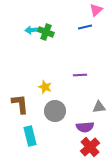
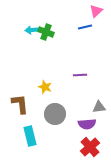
pink triangle: moved 1 px down
gray circle: moved 3 px down
purple semicircle: moved 2 px right, 3 px up
